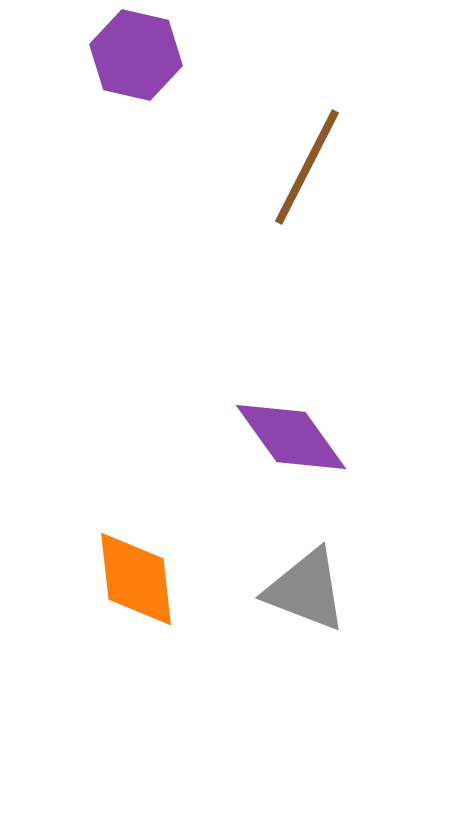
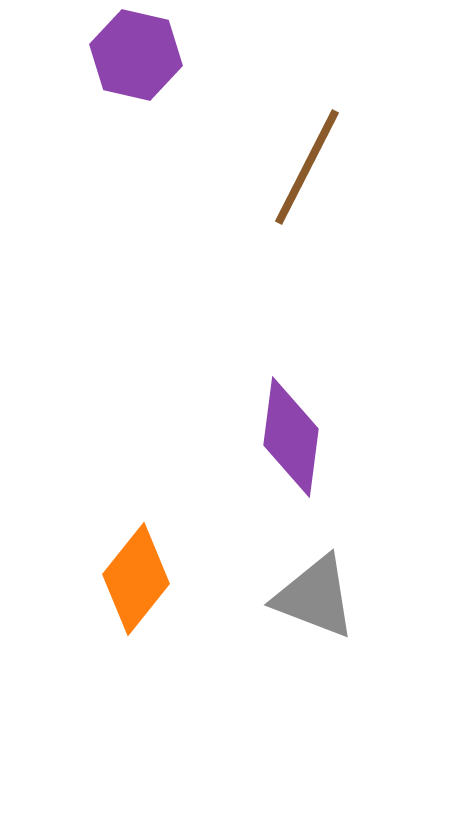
purple diamond: rotated 43 degrees clockwise
orange diamond: rotated 45 degrees clockwise
gray triangle: moved 9 px right, 7 px down
